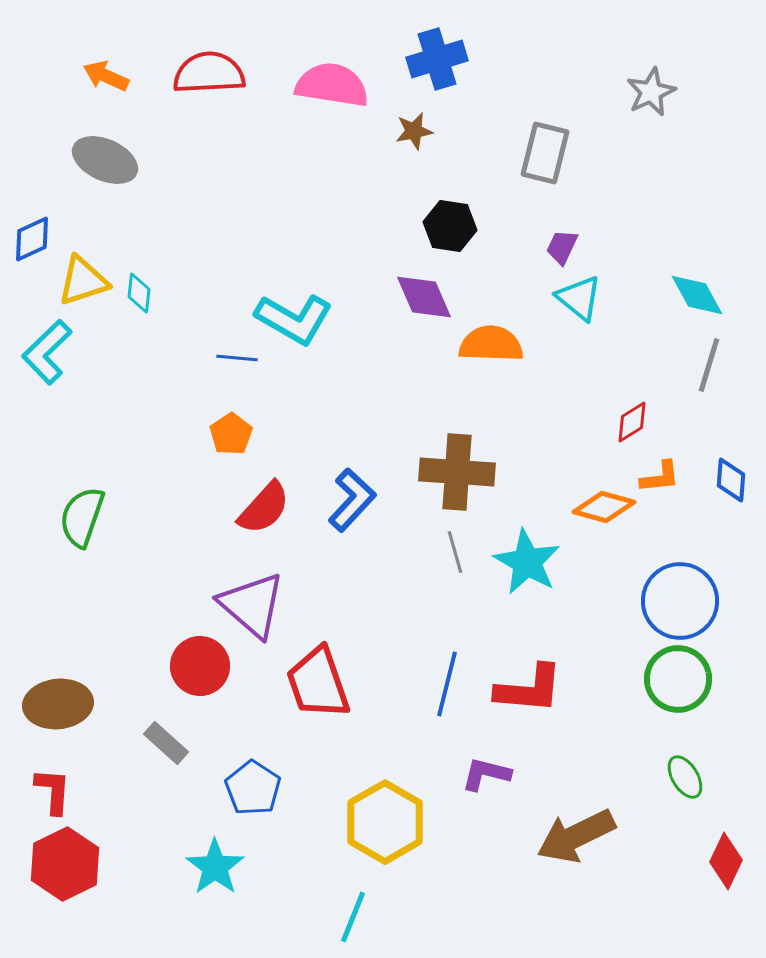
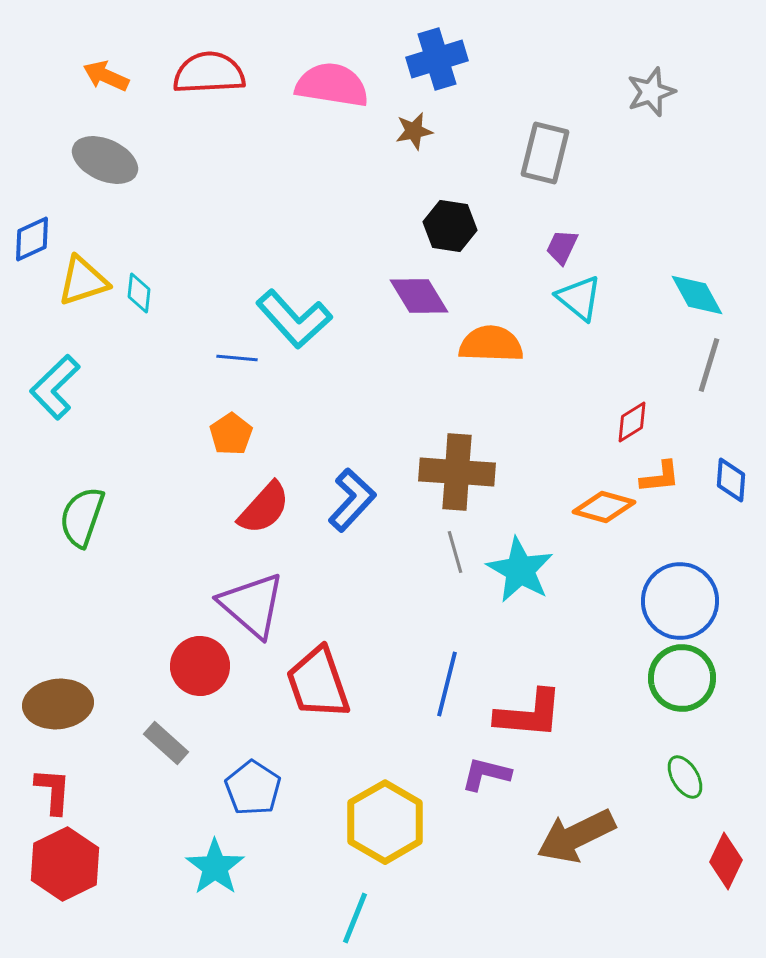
gray star at (651, 92): rotated 6 degrees clockwise
purple diamond at (424, 297): moved 5 px left, 1 px up; rotated 8 degrees counterclockwise
cyan L-shape at (294, 319): rotated 18 degrees clockwise
cyan L-shape at (47, 352): moved 8 px right, 35 px down
cyan star at (527, 562): moved 7 px left, 8 px down
green circle at (678, 679): moved 4 px right, 1 px up
red L-shape at (529, 689): moved 25 px down
cyan line at (353, 917): moved 2 px right, 1 px down
